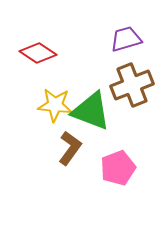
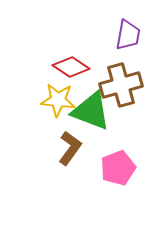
purple trapezoid: moved 2 px right, 4 px up; rotated 116 degrees clockwise
red diamond: moved 33 px right, 14 px down
brown cross: moved 11 px left; rotated 6 degrees clockwise
yellow star: moved 3 px right, 5 px up
